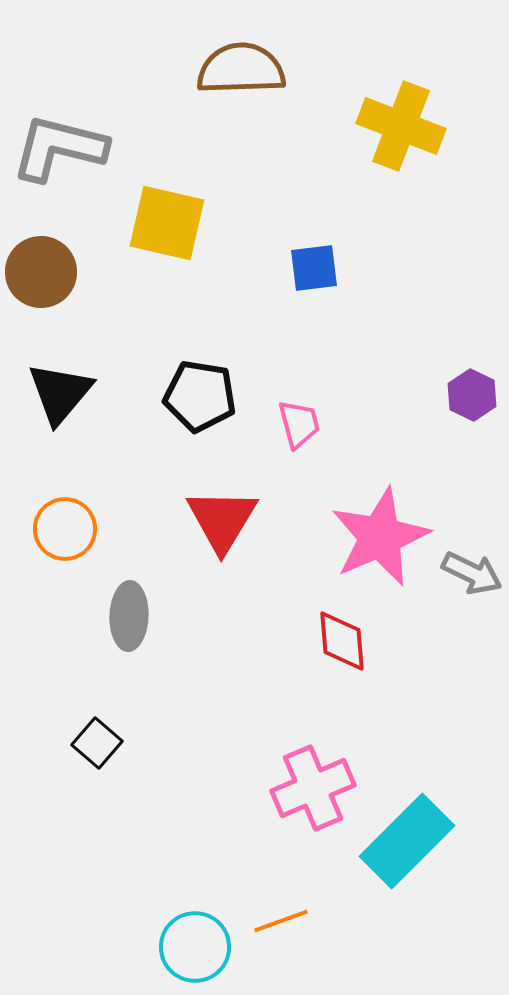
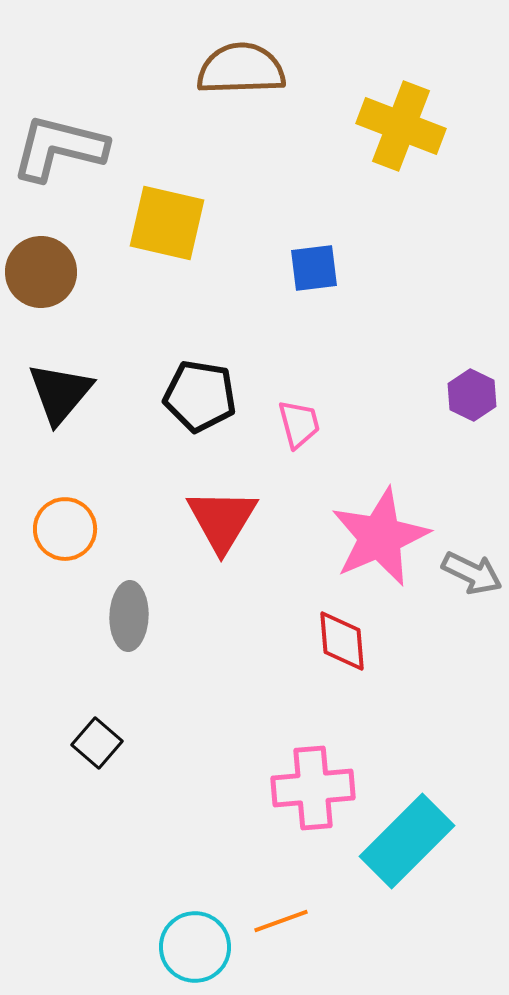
pink cross: rotated 18 degrees clockwise
